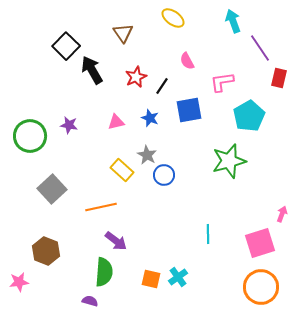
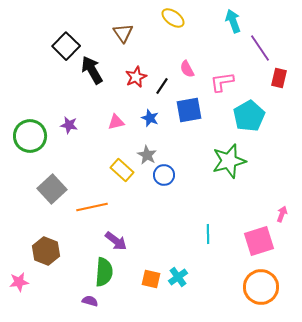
pink semicircle: moved 8 px down
orange line: moved 9 px left
pink square: moved 1 px left, 2 px up
